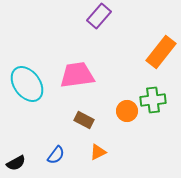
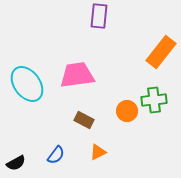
purple rectangle: rotated 35 degrees counterclockwise
green cross: moved 1 px right
